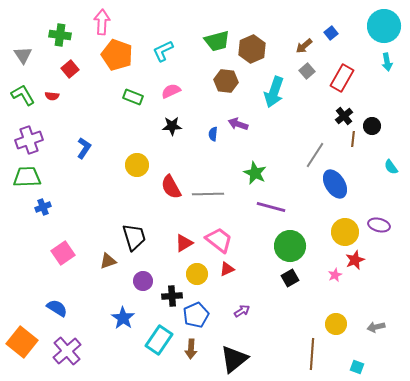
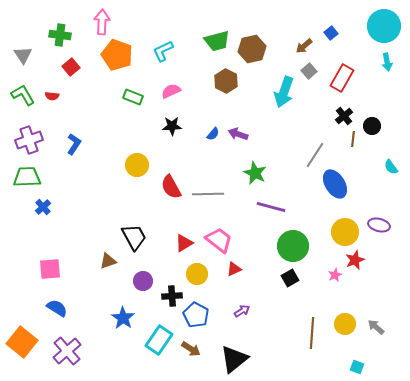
brown hexagon at (252, 49): rotated 12 degrees clockwise
red square at (70, 69): moved 1 px right, 2 px up
gray square at (307, 71): moved 2 px right
brown hexagon at (226, 81): rotated 20 degrees clockwise
cyan arrow at (274, 92): moved 10 px right
purple arrow at (238, 124): moved 10 px down
blue semicircle at (213, 134): rotated 144 degrees counterclockwise
blue L-shape at (84, 148): moved 10 px left, 4 px up
blue cross at (43, 207): rotated 21 degrees counterclockwise
black trapezoid at (134, 237): rotated 12 degrees counterclockwise
green circle at (290, 246): moved 3 px right
pink square at (63, 253): moved 13 px left, 16 px down; rotated 30 degrees clockwise
red triangle at (227, 269): moved 7 px right
blue pentagon at (196, 315): rotated 20 degrees counterclockwise
yellow circle at (336, 324): moved 9 px right
gray arrow at (376, 327): rotated 54 degrees clockwise
brown arrow at (191, 349): rotated 60 degrees counterclockwise
brown line at (312, 354): moved 21 px up
